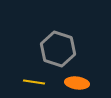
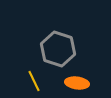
yellow line: moved 1 px up; rotated 55 degrees clockwise
